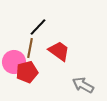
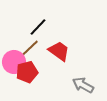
brown line: rotated 36 degrees clockwise
